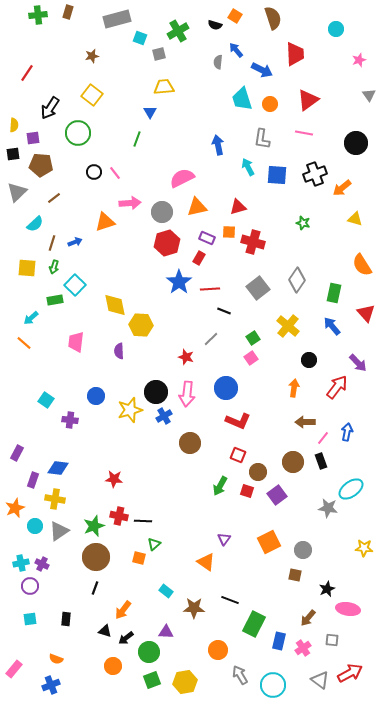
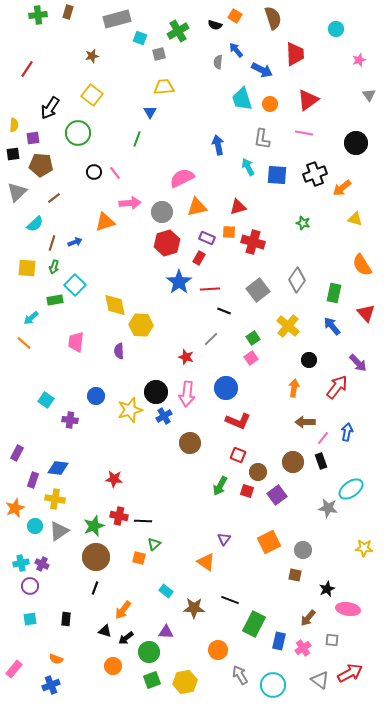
red line at (27, 73): moved 4 px up
gray square at (258, 288): moved 2 px down
